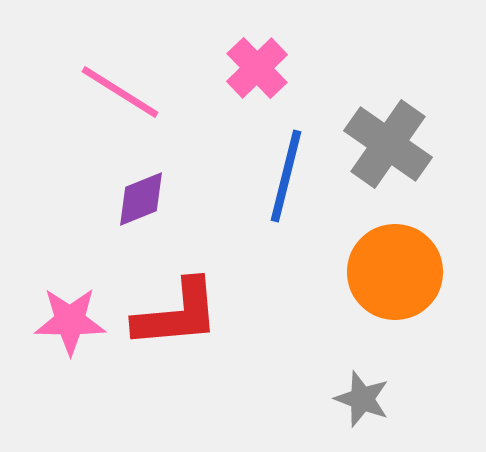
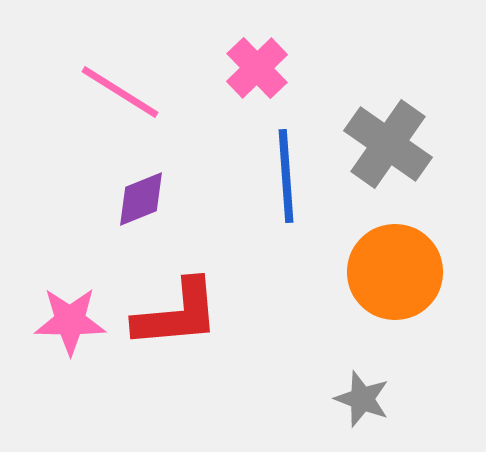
blue line: rotated 18 degrees counterclockwise
